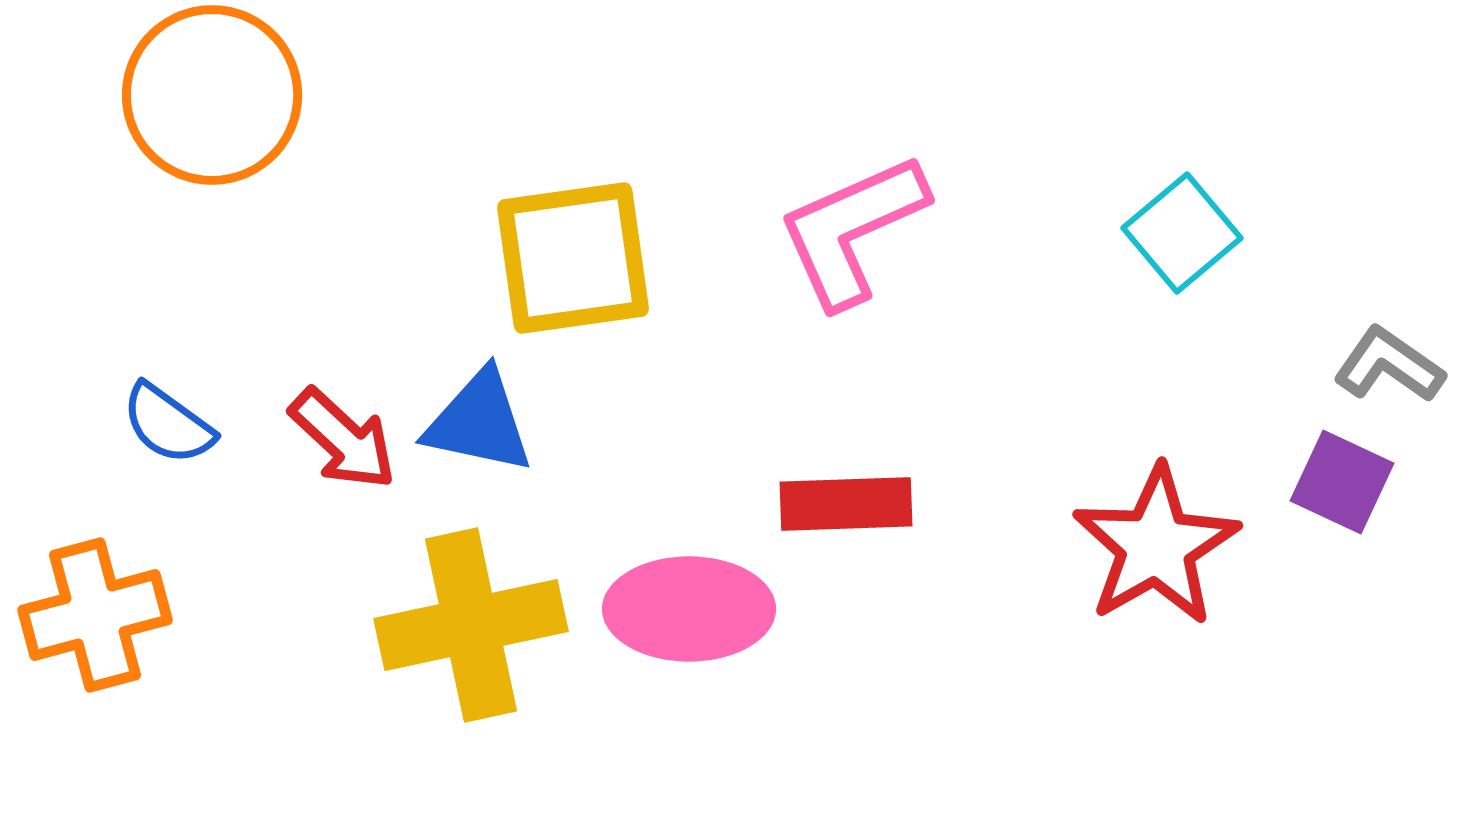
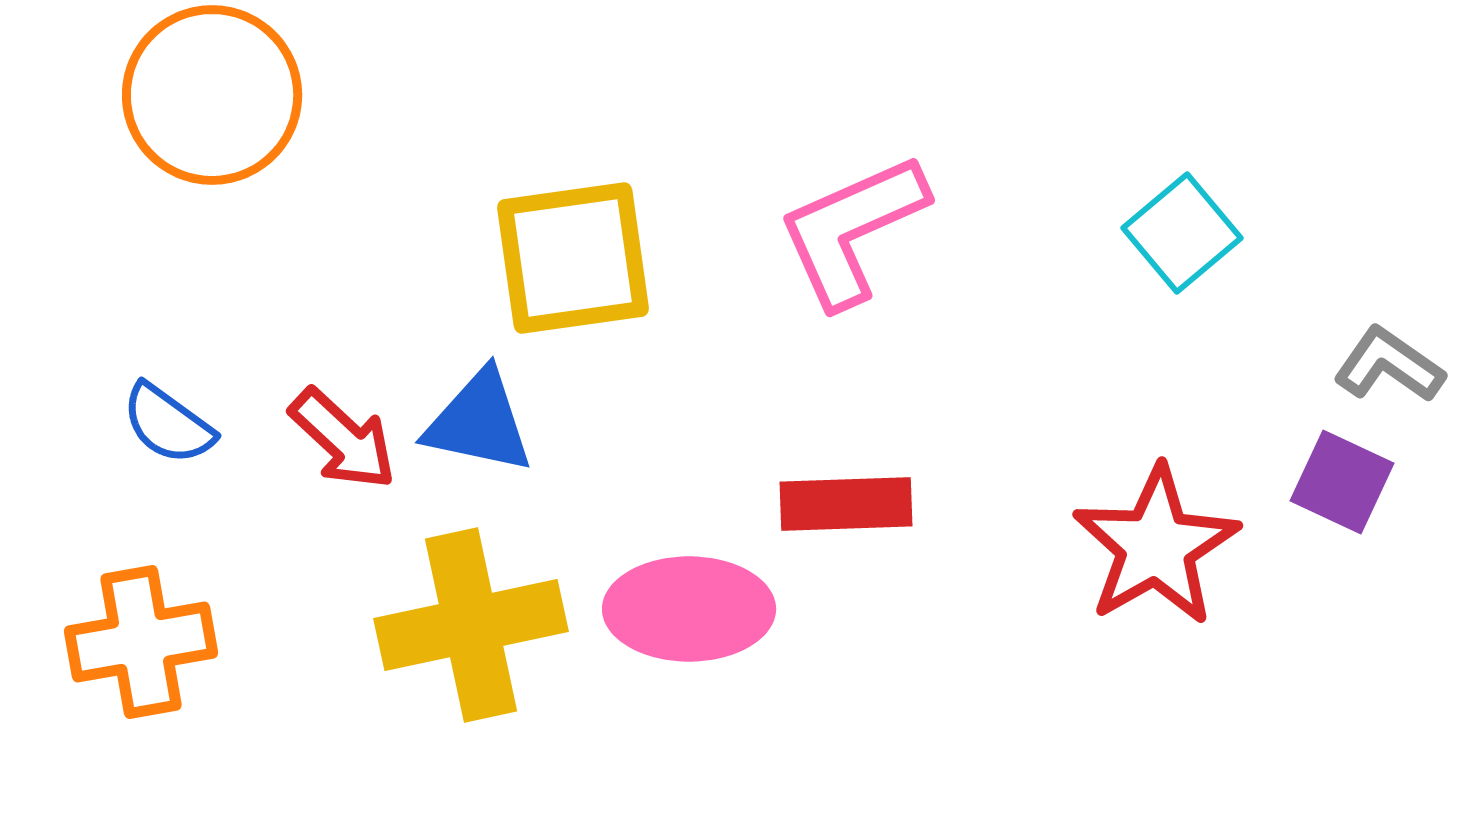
orange cross: moved 46 px right, 27 px down; rotated 5 degrees clockwise
